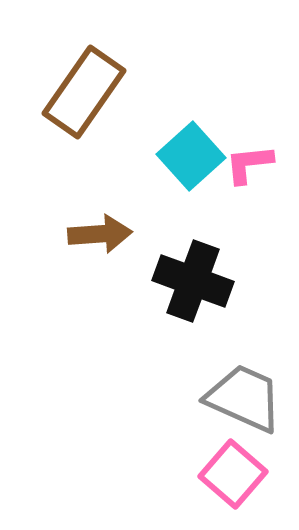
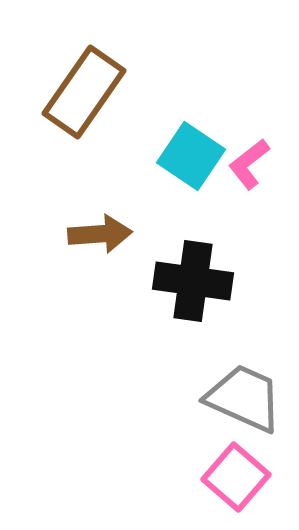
cyan square: rotated 14 degrees counterclockwise
pink L-shape: rotated 32 degrees counterclockwise
black cross: rotated 12 degrees counterclockwise
pink square: moved 3 px right, 3 px down
